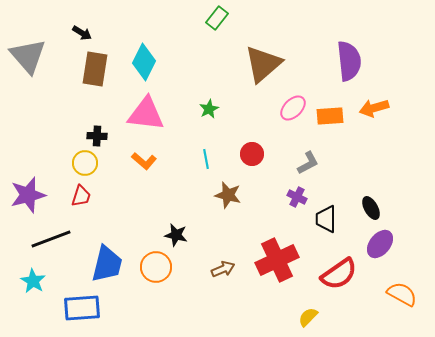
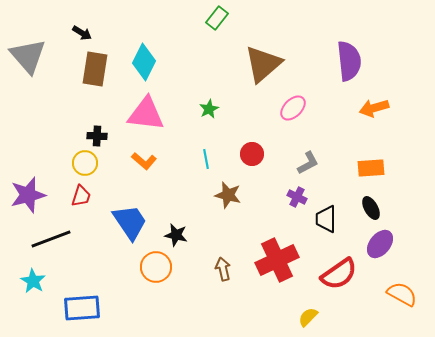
orange rectangle: moved 41 px right, 52 px down
blue trapezoid: moved 23 px right, 42 px up; rotated 48 degrees counterclockwise
brown arrow: rotated 80 degrees counterclockwise
